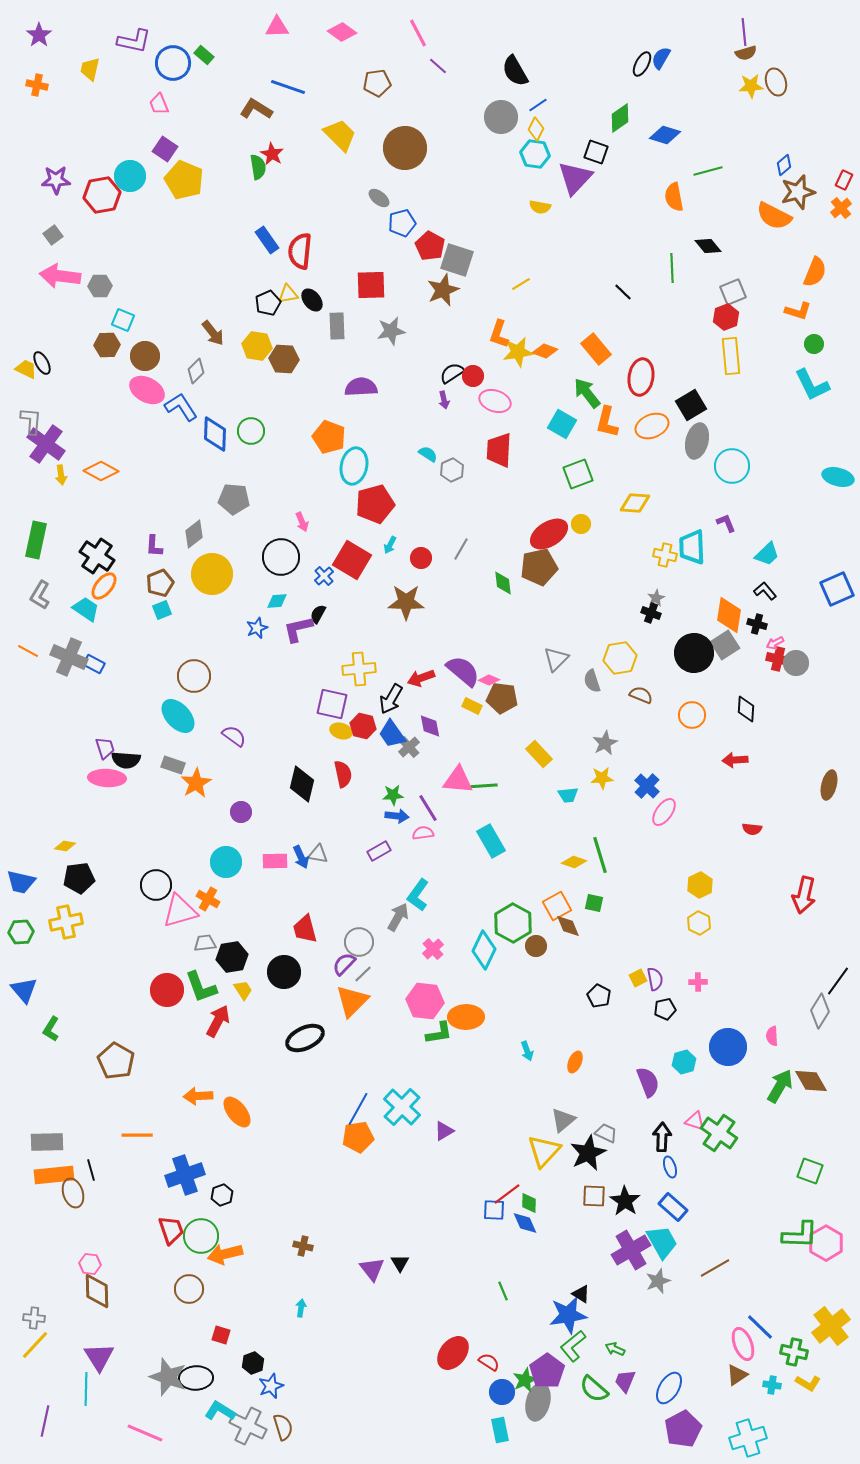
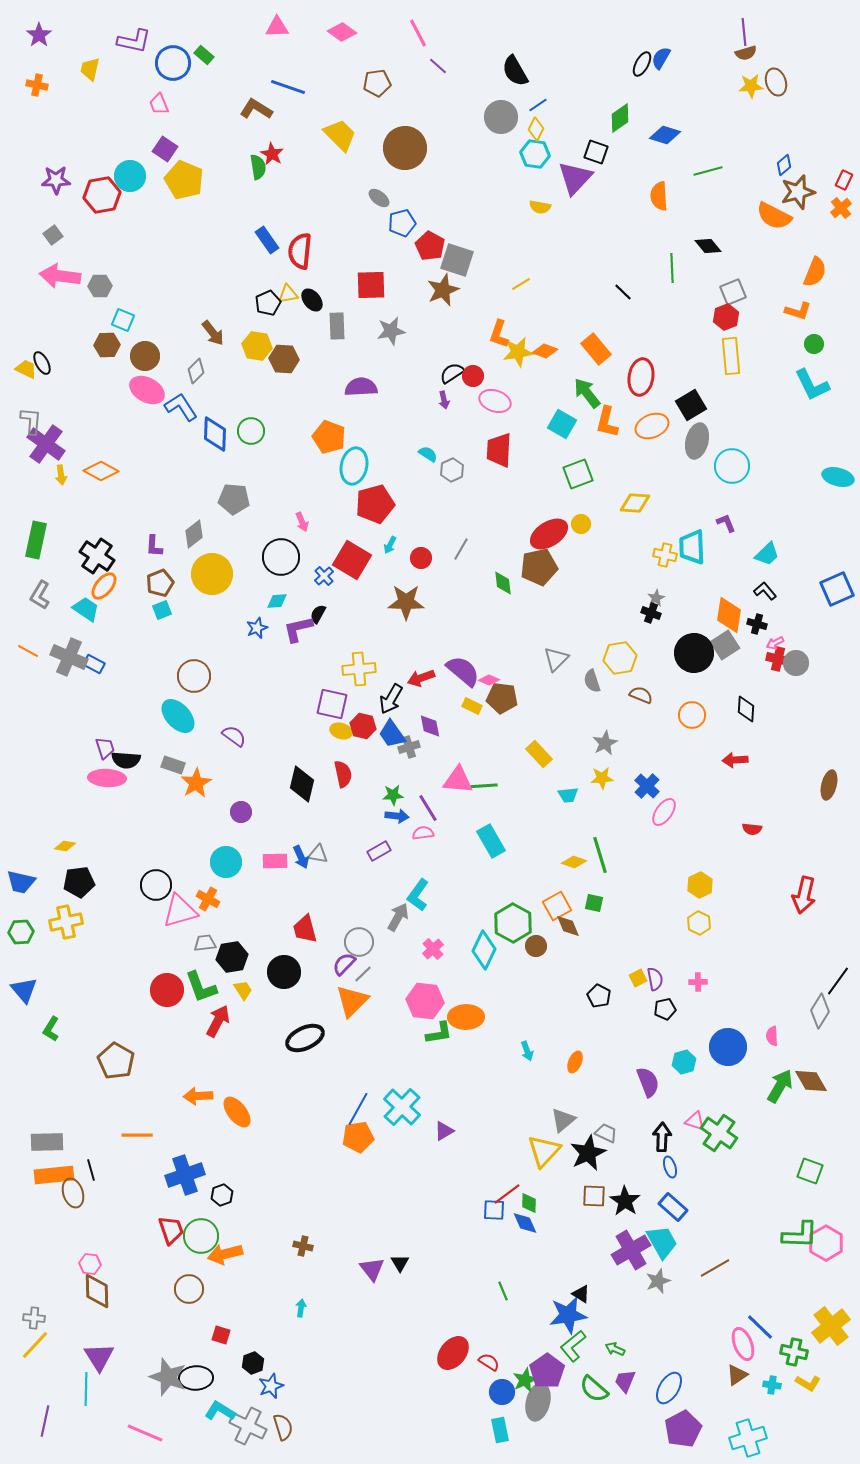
orange semicircle at (674, 197): moved 15 px left, 1 px up; rotated 8 degrees clockwise
gray cross at (409, 747): rotated 25 degrees clockwise
black pentagon at (79, 878): moved 4 px down
